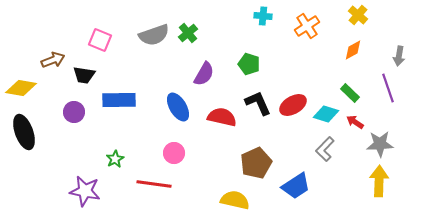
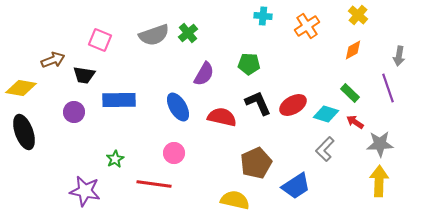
green pentagon: rotated 15 degrees counterclockwise
